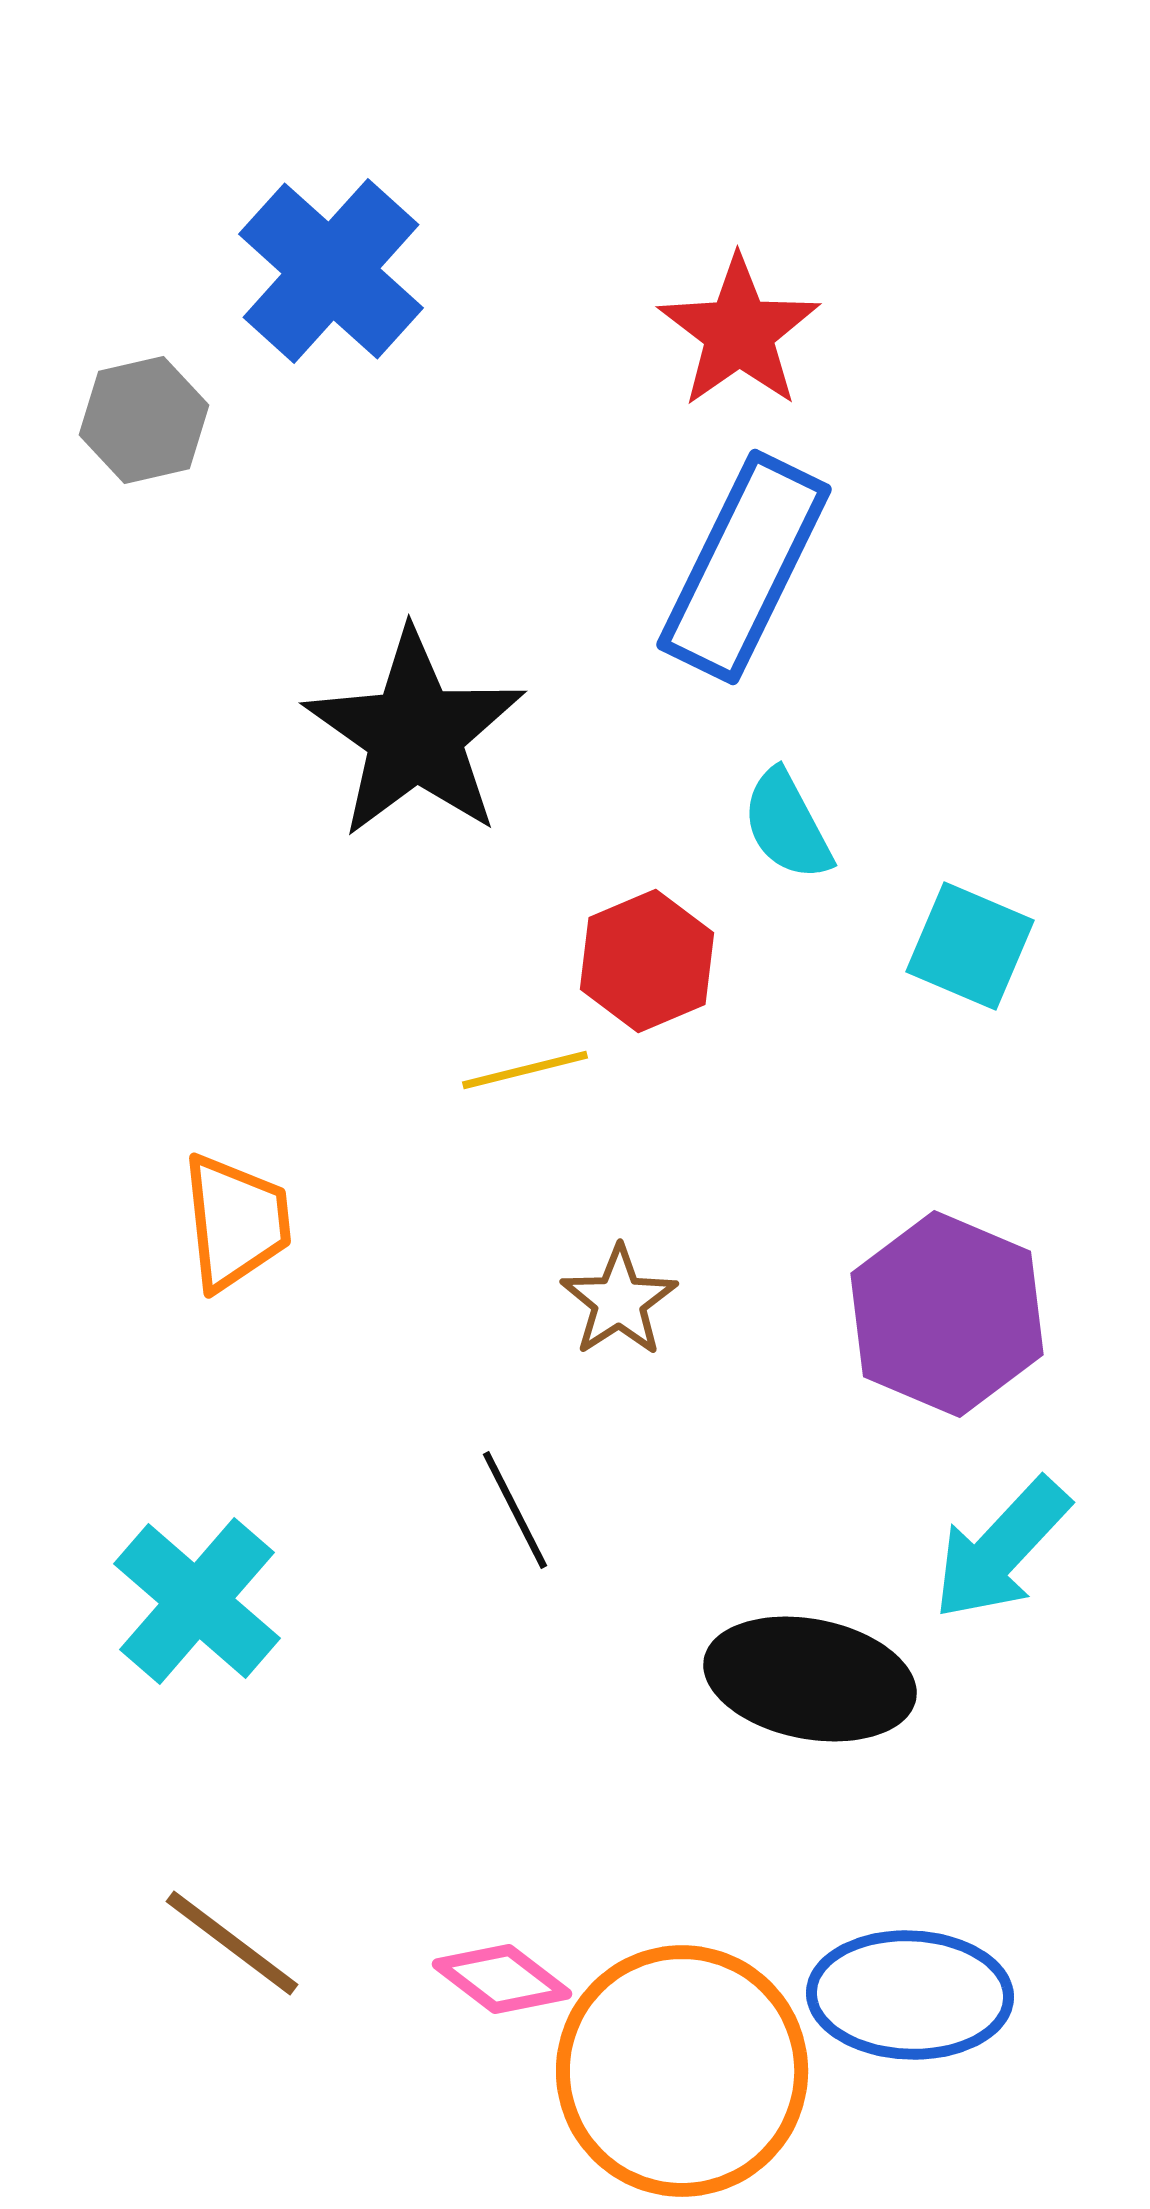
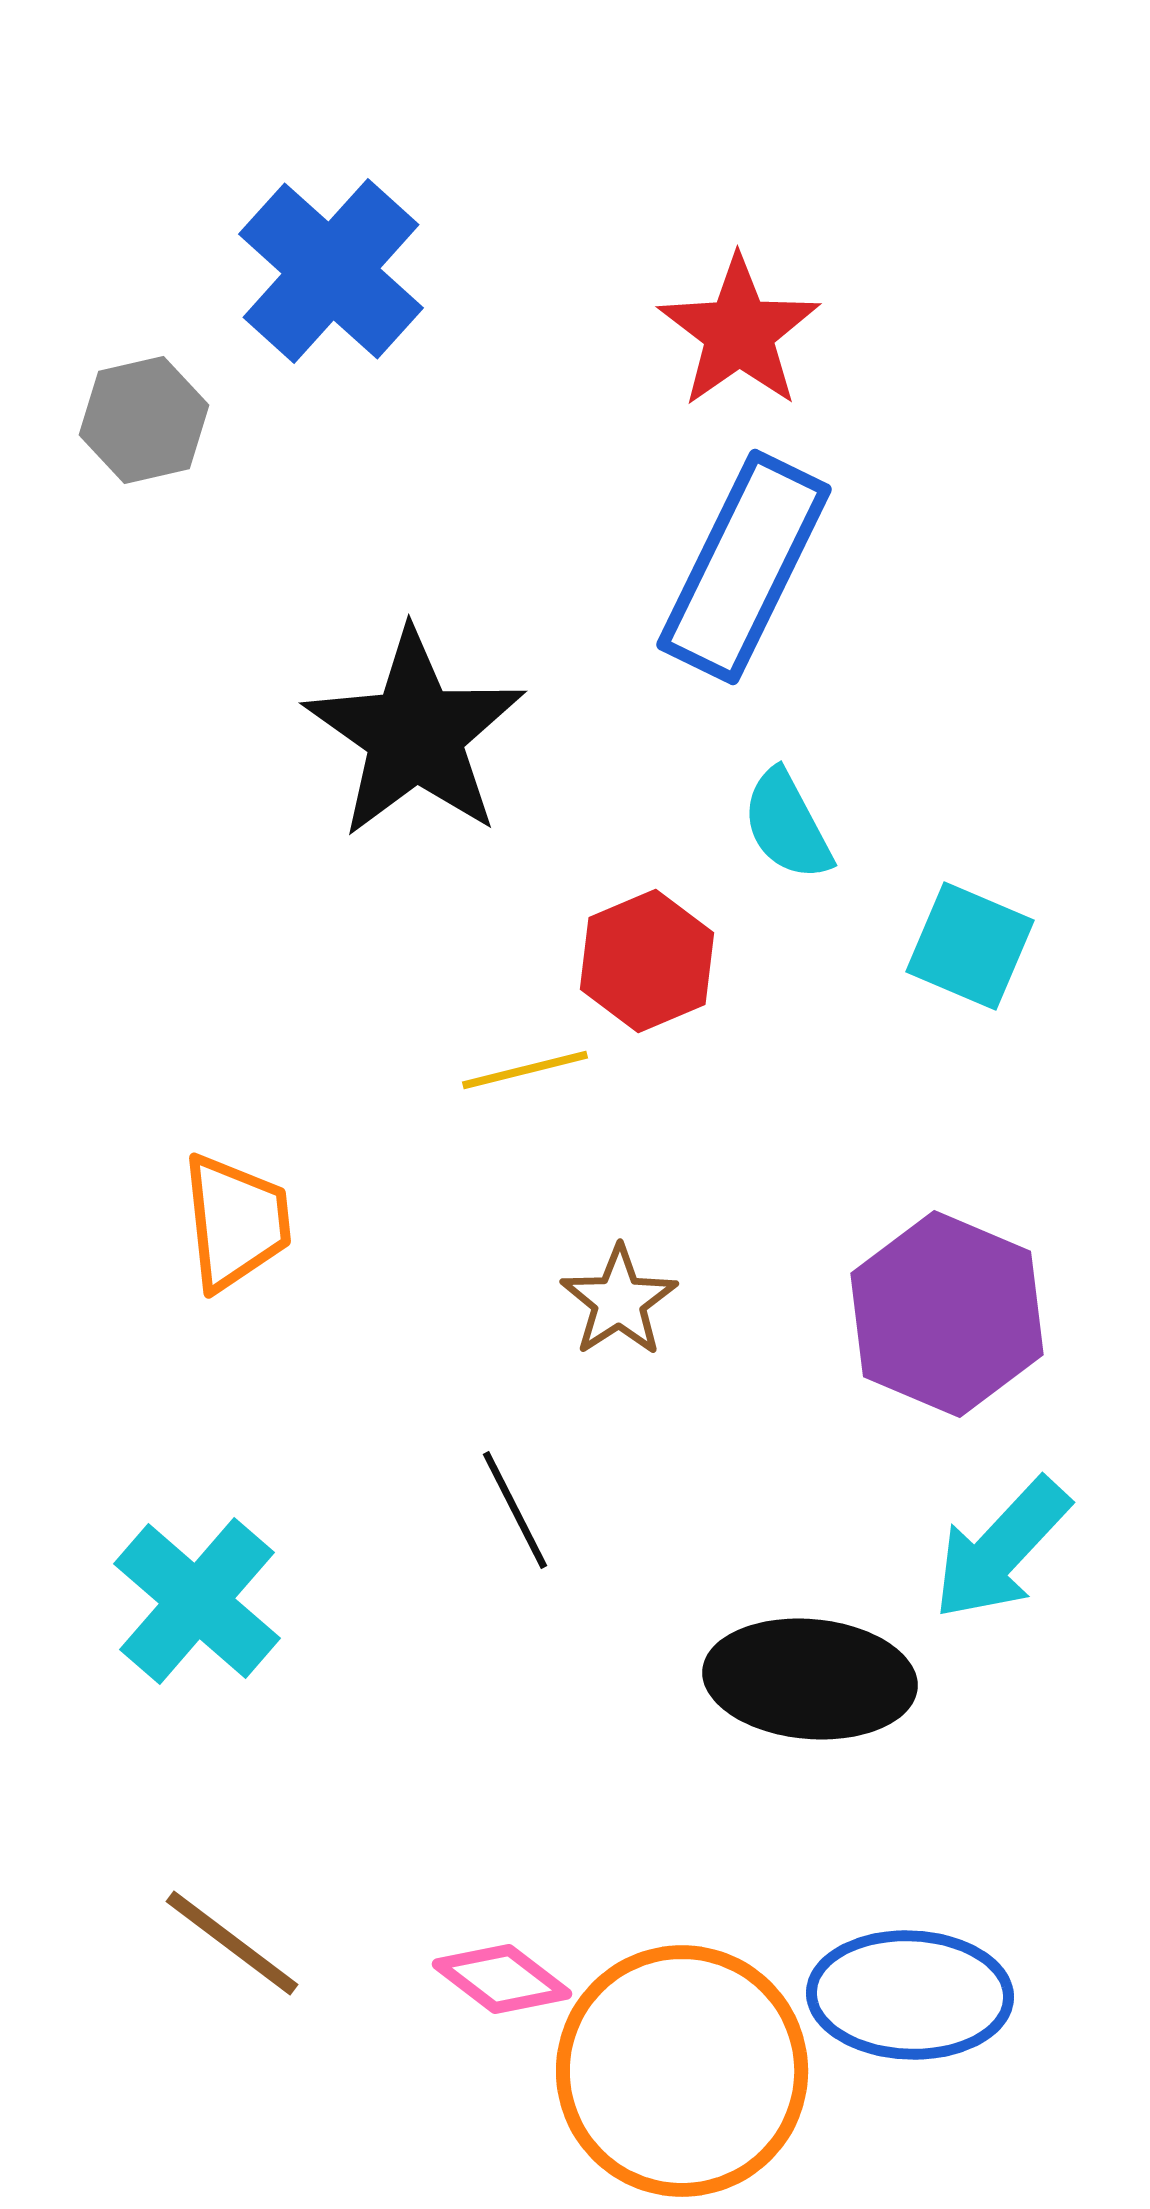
black ellipse: rotated 6 degrees counterclockwise
